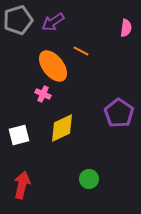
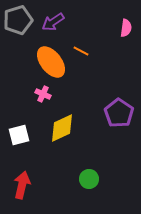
orange ellipse: moved 2 px left, 4 px up
